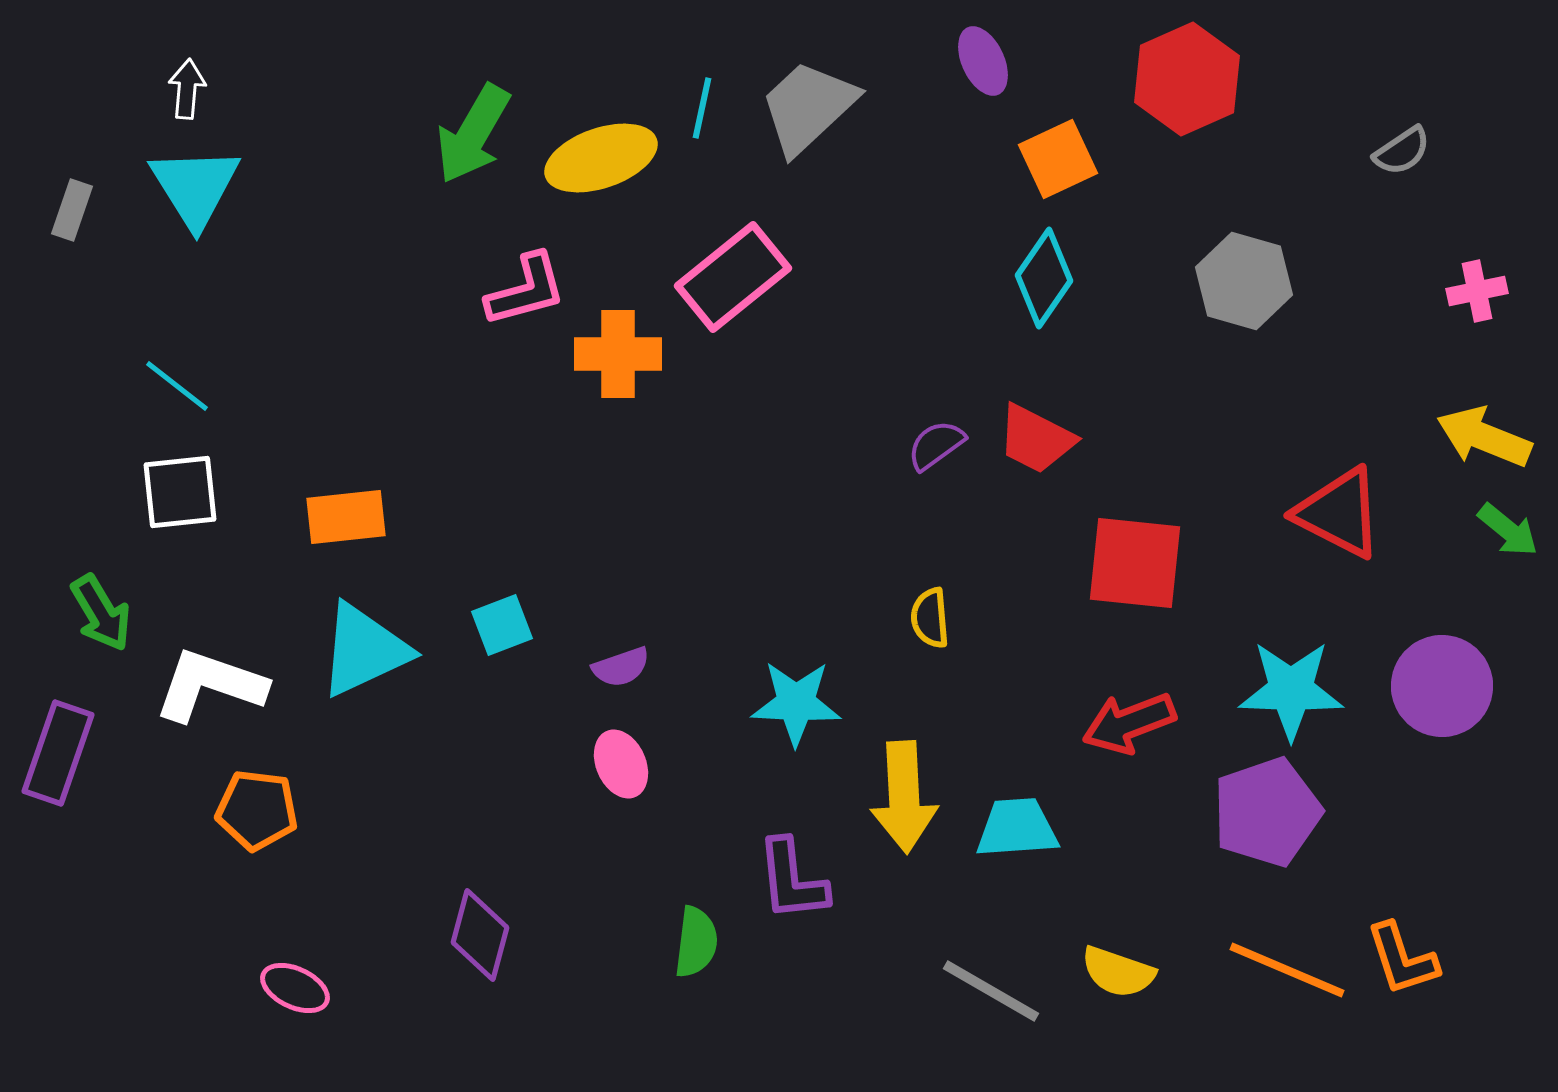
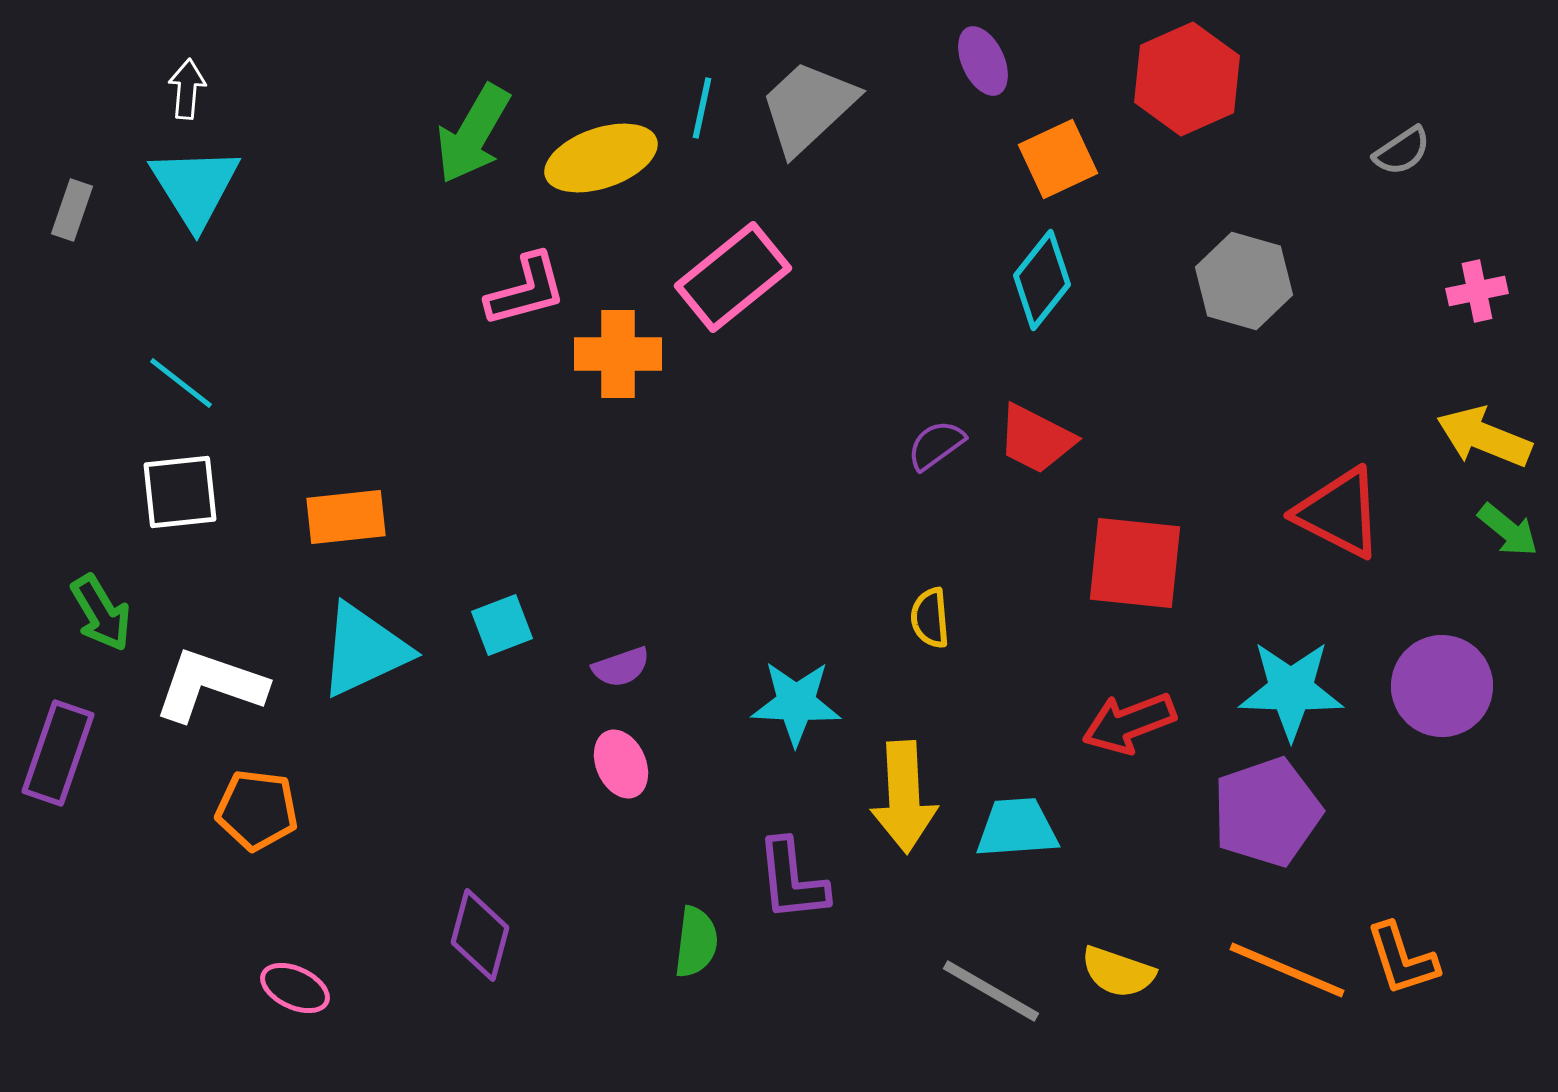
cyan diamond at (1044, 278): moved 2 px left, 2 px down; rotated 4 degrees clockwise
cyan line at (177, 386): moved 4 px right, 3 px up
